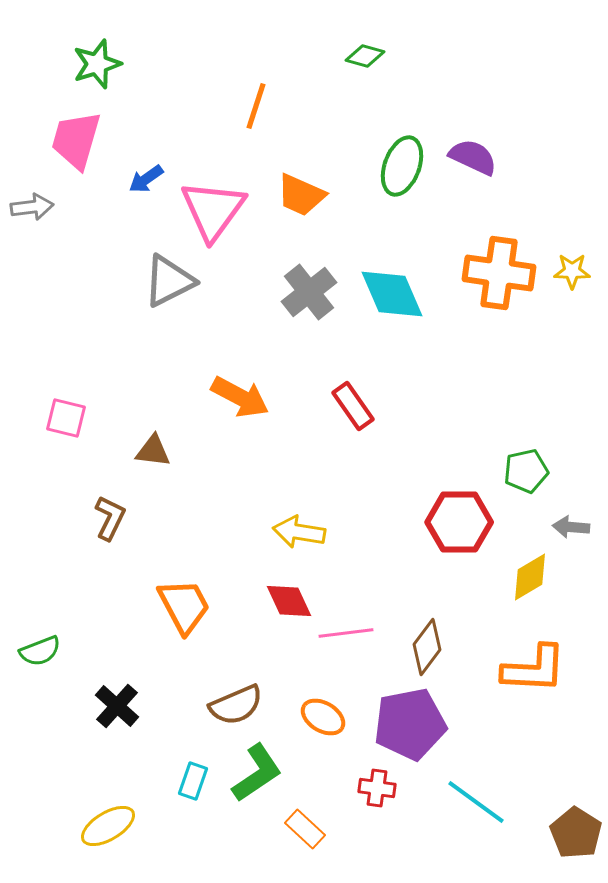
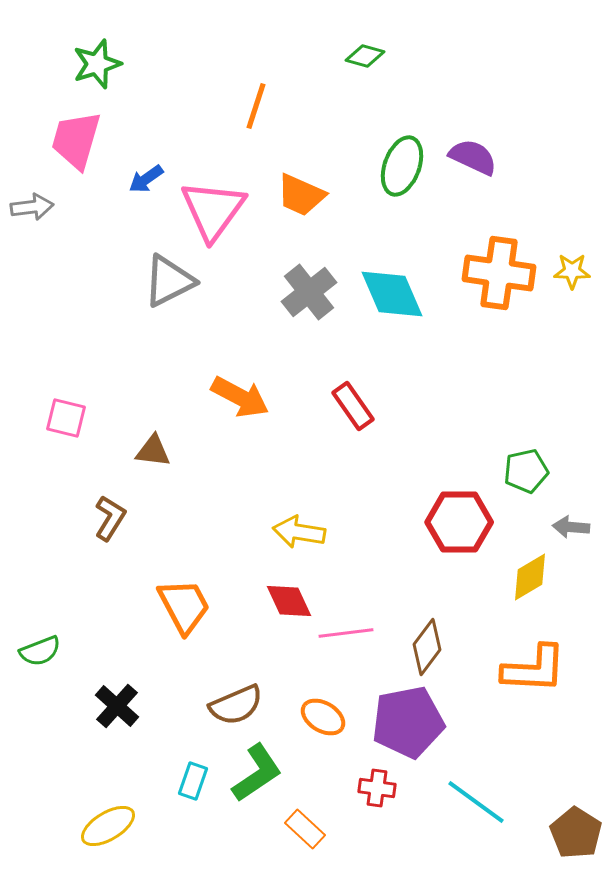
brown L-shape at (110, 518): rotated 6 degrees clockwise
purple pentagon at (410, 724): moved 2 px left, 2 px up
